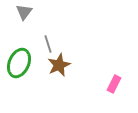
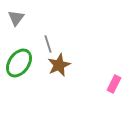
gray triangle: moved 8 px left, 6 px down
green ellipse: rotated 12 degrees clockwise
